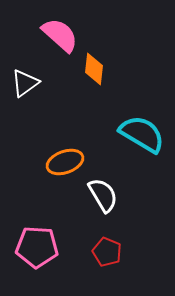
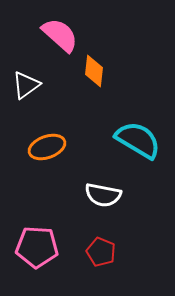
orange diamond: moved 2 px down
white triangle: moved 1 px right, 2 px down
cyan semicircle: moved 4 px left, 6 px down
orange ellipse: moved 18 px left, 15 px up
white semicircle: rotated 132 degrees clockwise
red pentagon: moved 6 px left
